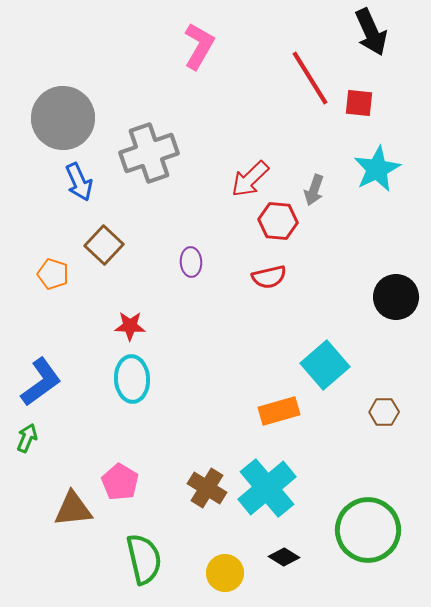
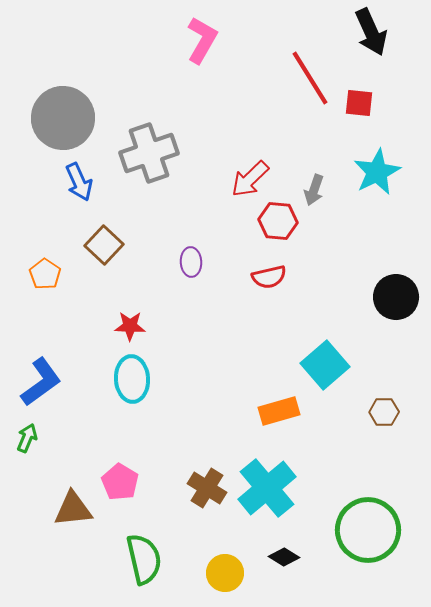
pink L-shape: moved 3 px right, 6 px up
cyan star: moved 3 px down
orange pentagon: moved 8 px left; rotated 16 degrees clockwise
